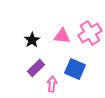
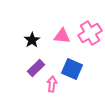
blue square: moved 3 px left
